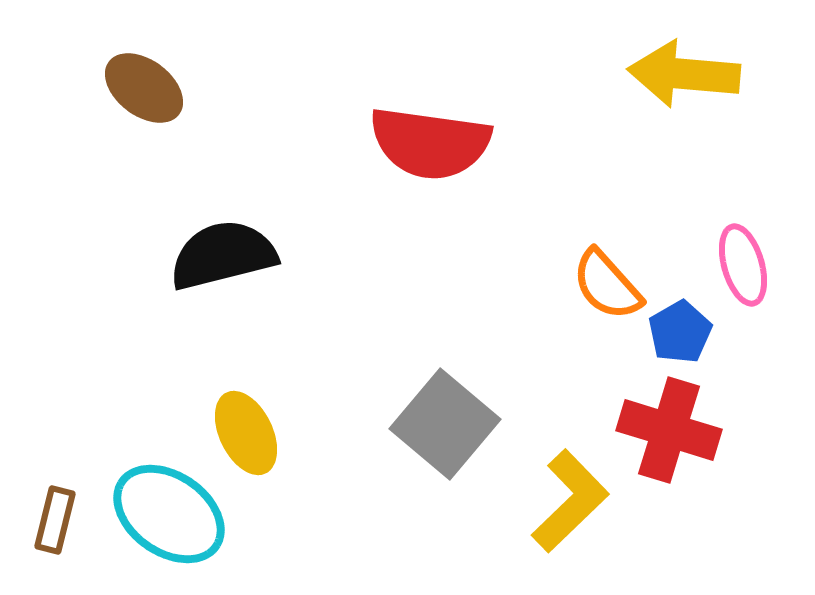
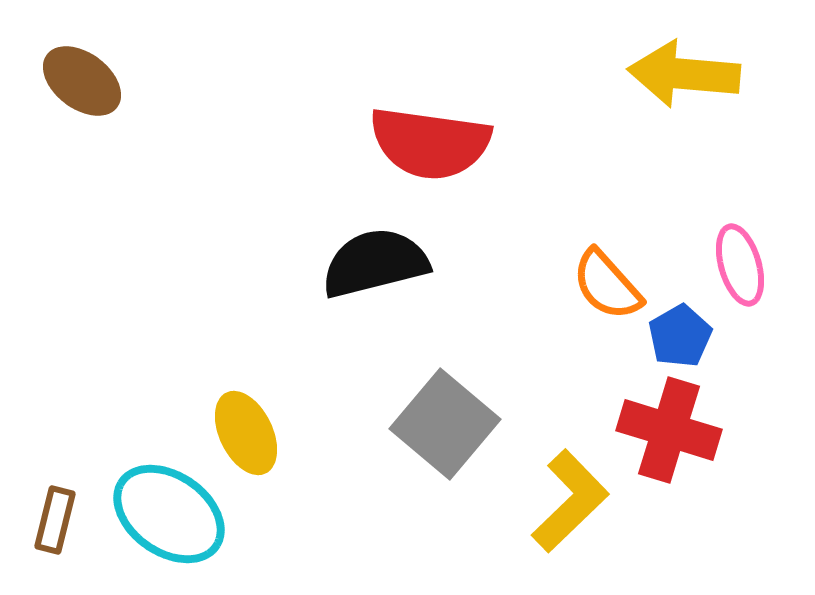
brown ellipse: moved 62 px left, 7 px up
black semicircle: moved 152 px right, 8 px down
pink ellipse: moved 3 px left
blue pentagon: moved 4 px down
